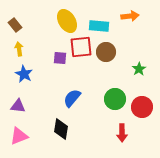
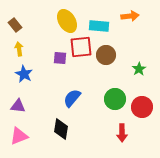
brown circle: moved 3 px down
